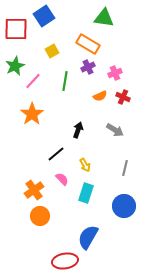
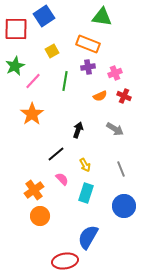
green triangle: moved 2 px left, 1 px up
orange rectangle: rotated 10 degrees counterclockwise
purple cross: rotated 16 degrees clockwise
red cross: moved 1 px right, 1 px up
gray arrow: moved 1 px up
gray line: moved 4 px left, 1 px down; rotated 35 degrees counterclockwise
